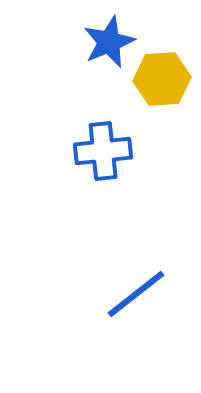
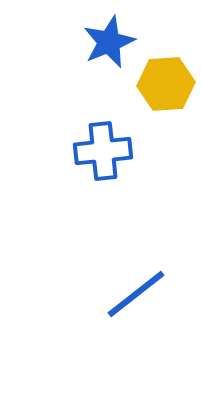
yellow hexagon: moved 4 px right, 5 px down
